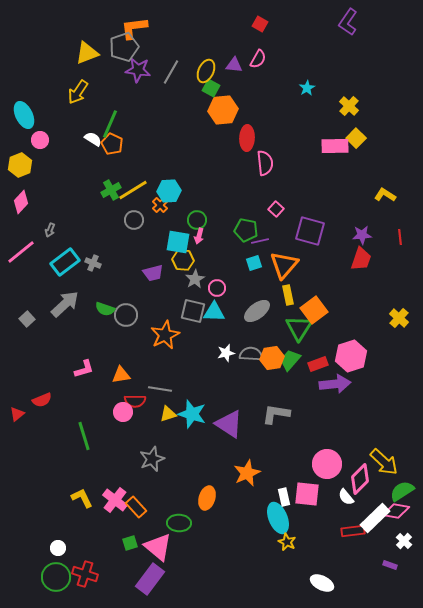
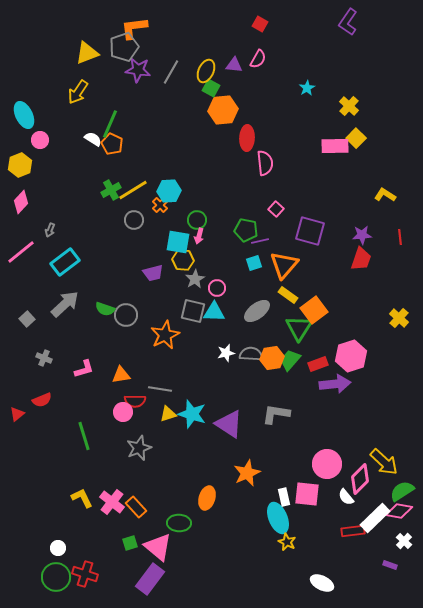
gray cross at (93, 263): moved 49 px left, 95 px down
yellow rectangle at (288, 295): rotated 42 degrees counterclockwise
gray star at (152, 459): moved 13 px left, 11 px up
pink cross at (115, 500): moved 3 px left, 2 px down
pink diamond at (396, 511): moved 3 px right
